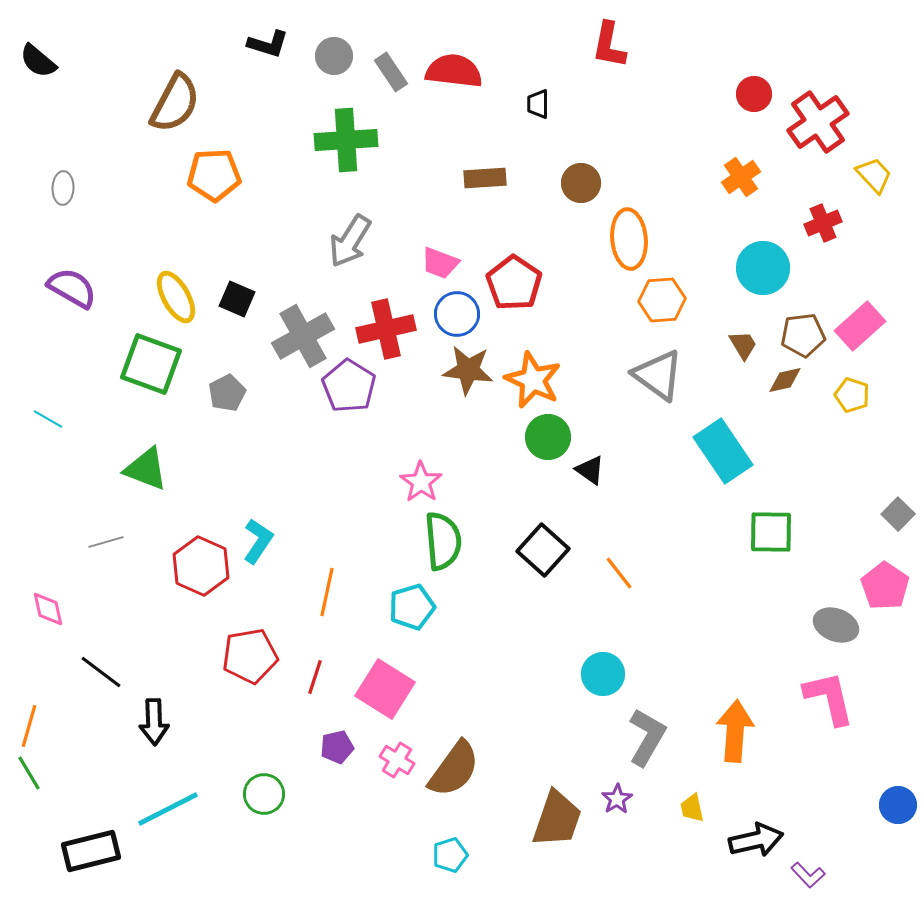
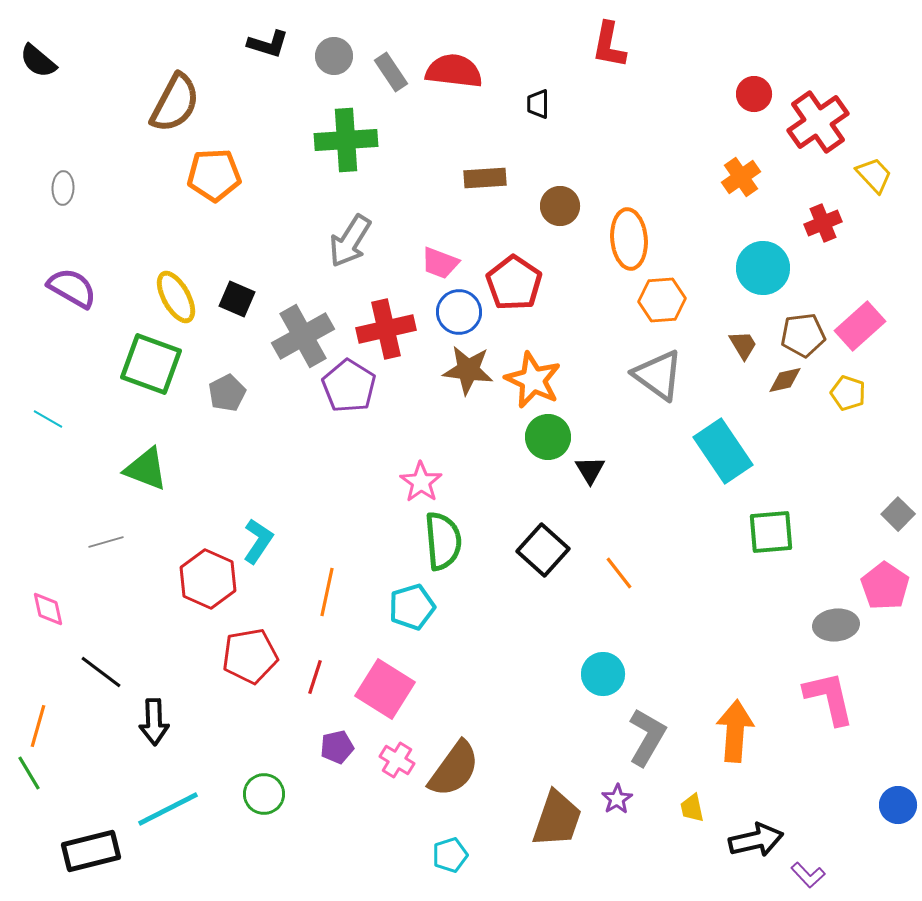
brown circle at (581, 183): moved 21 px left, 23 px down
blue circle at (457, 314): moved 2 px right, 2 px up
yellow pentagon at (852, 395): moved 4 px left, 2 px up
black triangle at (590, 470): rotated 24 degrees clockwise
green square at (771, 532): rotated 6 degrees counterclockwise
red hexagon at (201, 566): moved 7 px right, 13 px down
gray ellipse at (836, 625): rotated 27 degrees counterclockwise
orange line at (29, 726): moved 9 px right
